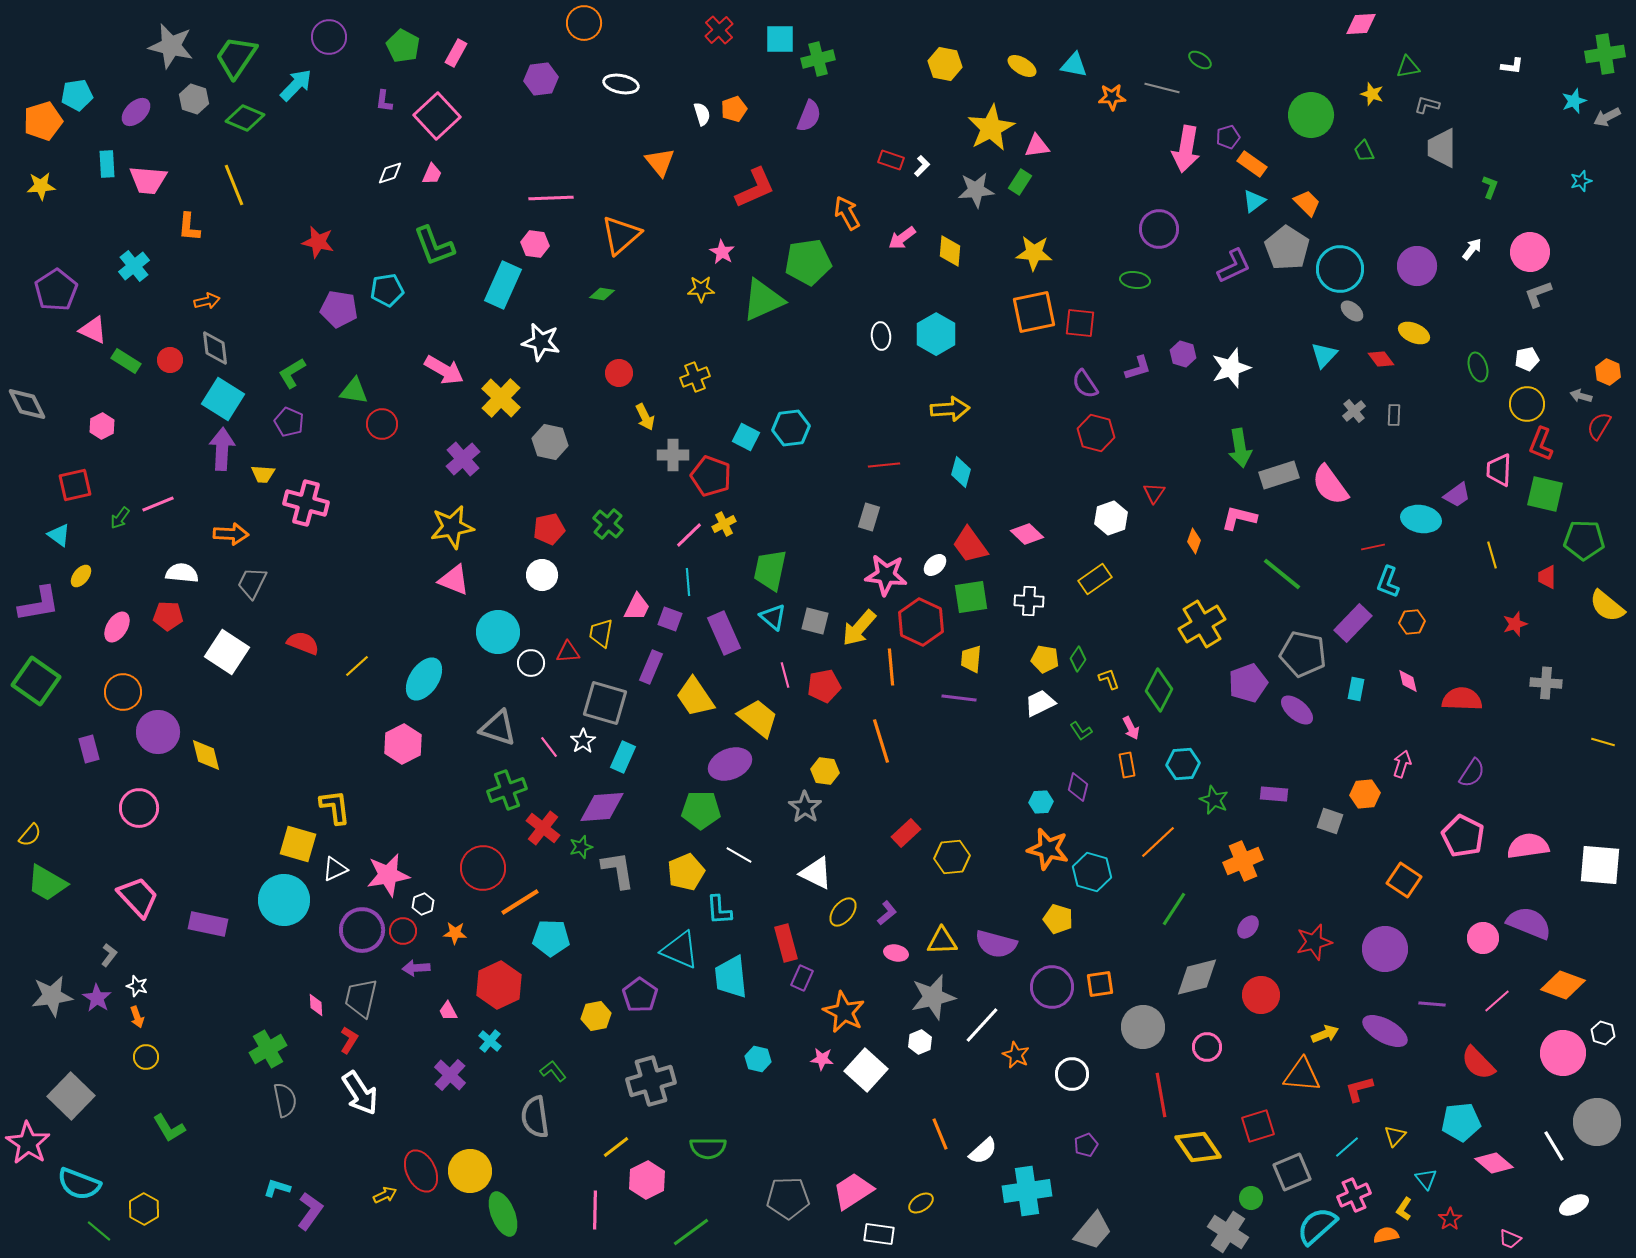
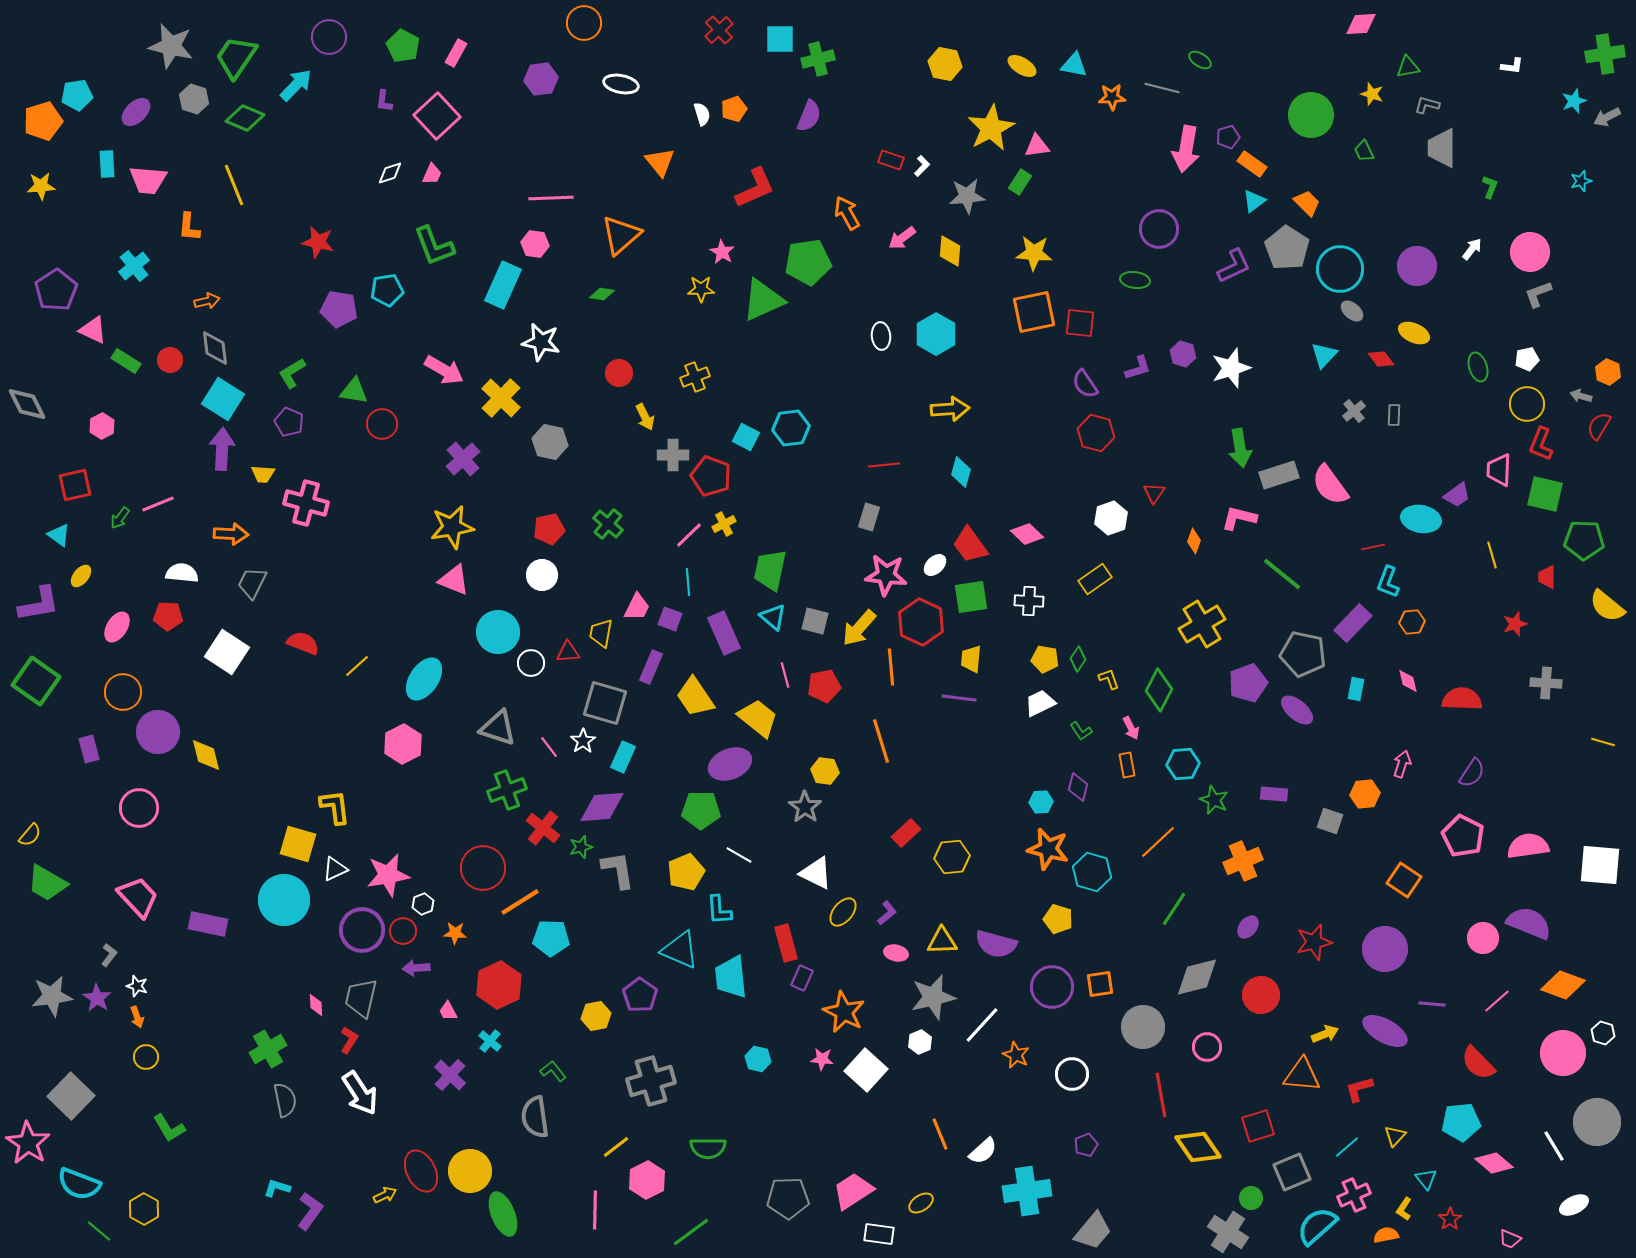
gray star at (976, 190): moved 9 px left, 6 px down
